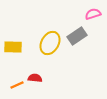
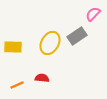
pink semicircle: rotated 28 degrees counterclockwise
red semicircle: moved 7 px right
